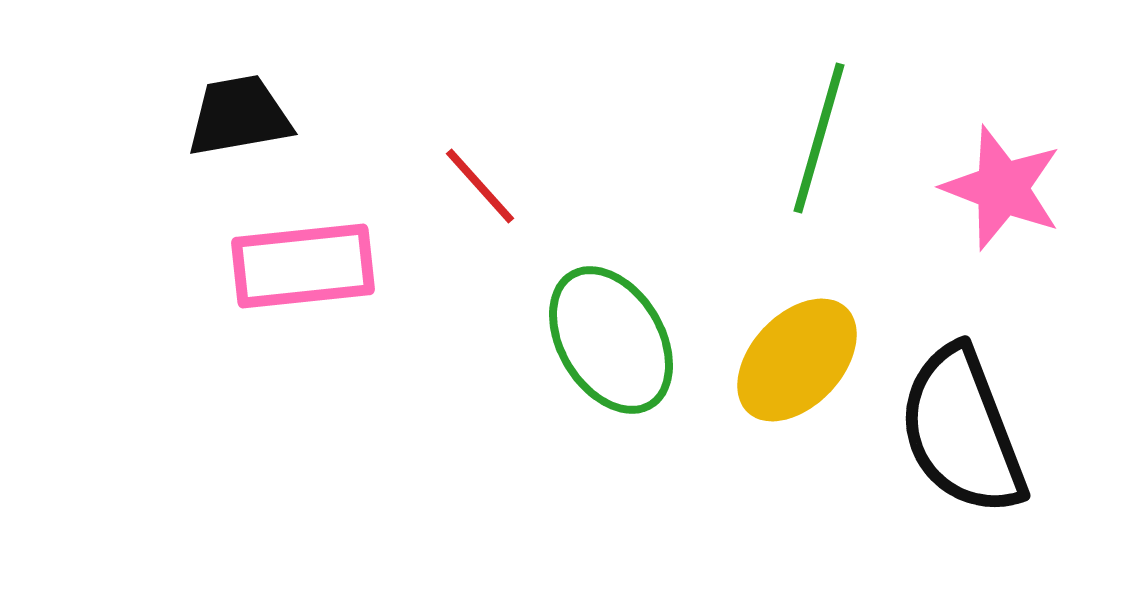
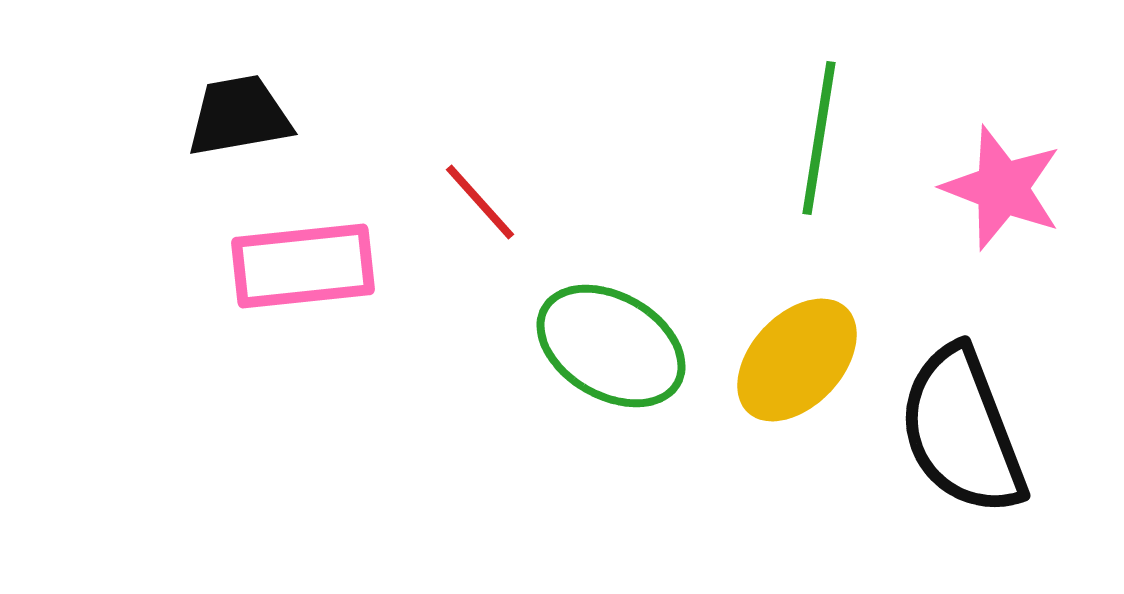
green line: rotated 7 degrees counterclockwise
red line: moved 16 px down
green ellipse: moved 6 px down; rotated 29 degrees counterclockwise
